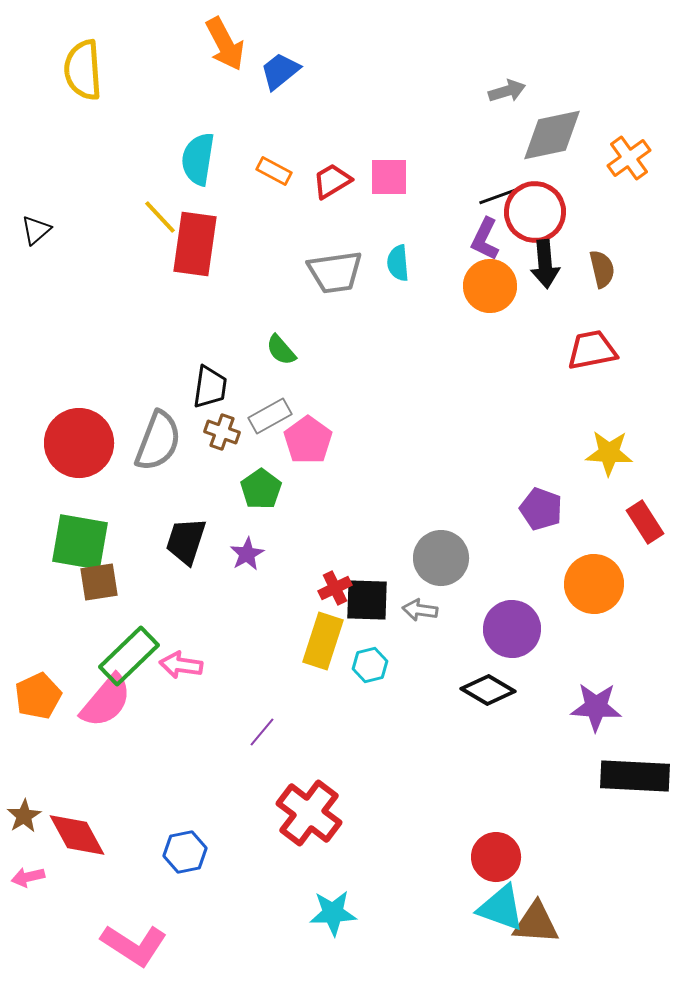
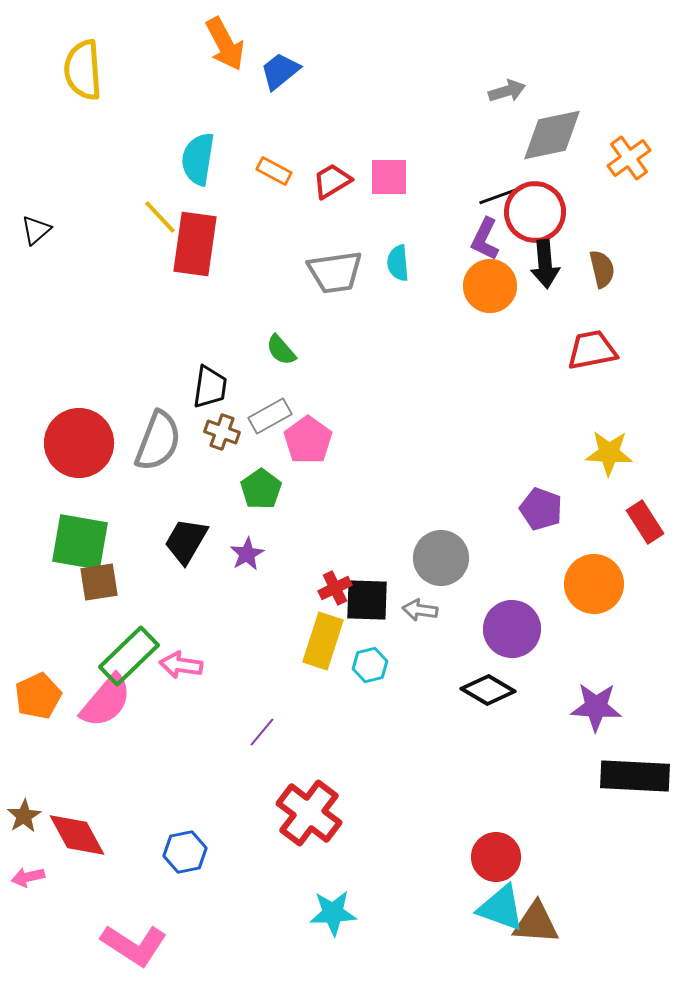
black trapezoid at (186, 541): rotated 12 degrees clockwise
